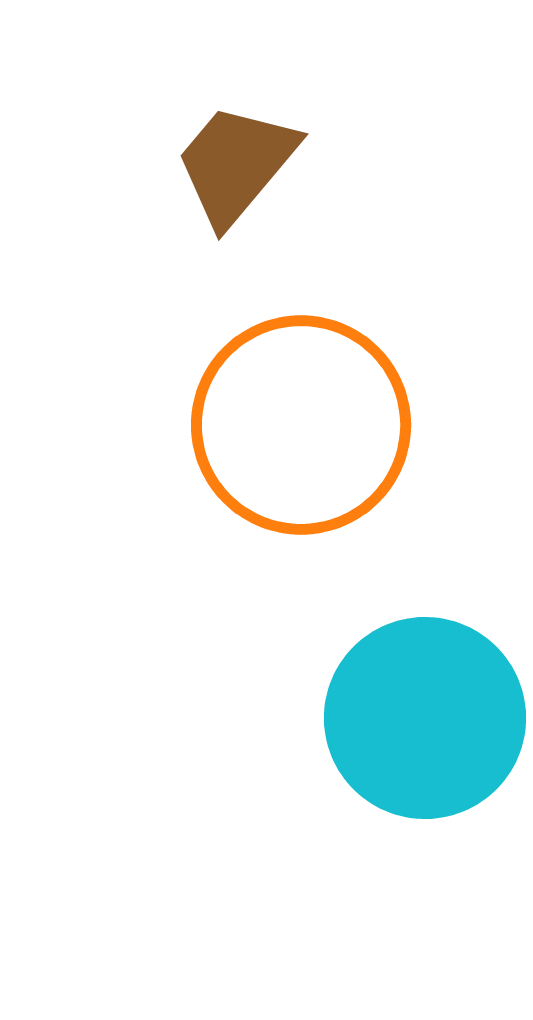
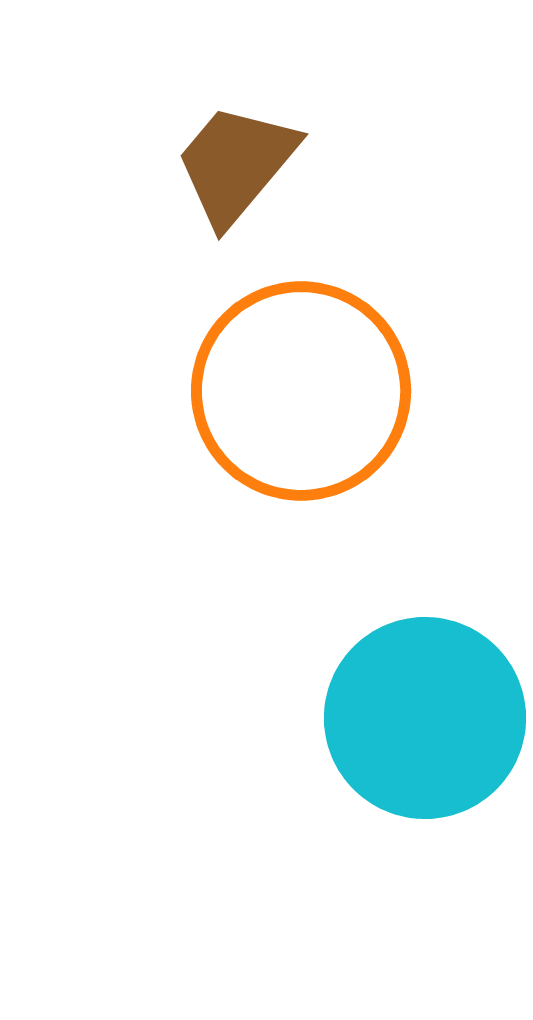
orange circle: moved 34 px up
